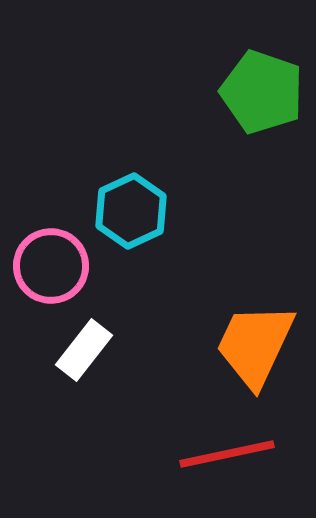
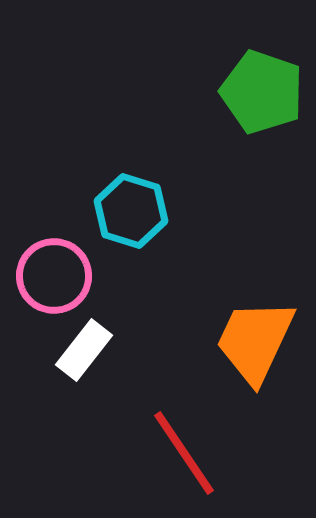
cyan hexagon: rotated 18 degrees counterclockwise
pink circle: moved 3 px right, 10 px down
orange trapezoid: moved 4 px up
red line: moved 43 px left, 1 px up; rotated 68 degrees clockwise
